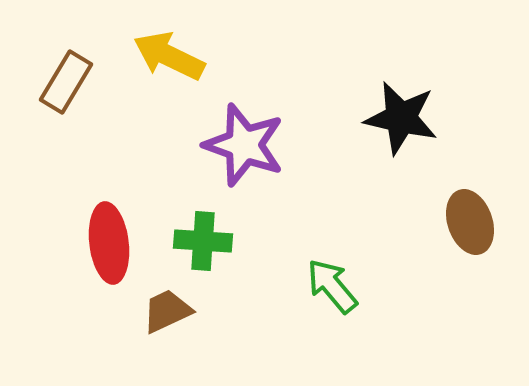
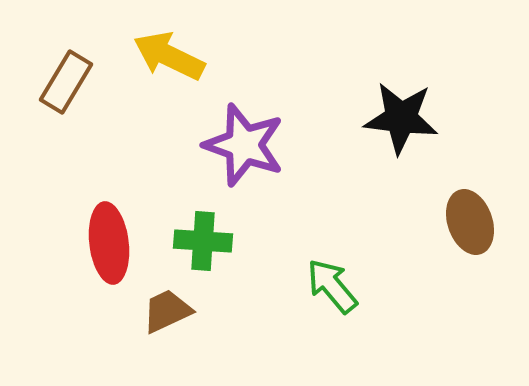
black star: rotated 6 degrees counterclockwise
